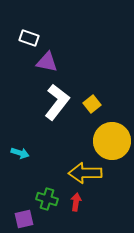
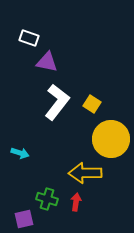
yellow square: rotated 18 degrees counterclockwise
yellow circle: moved 1 px left, 2 px up
